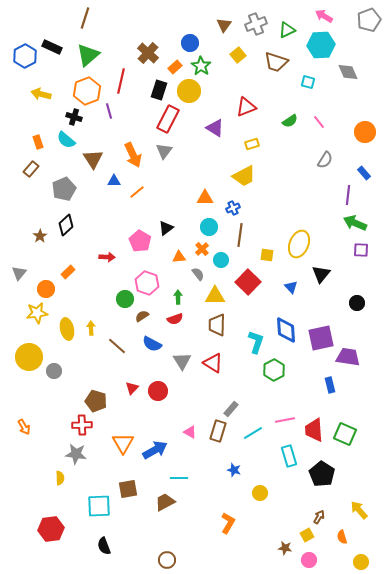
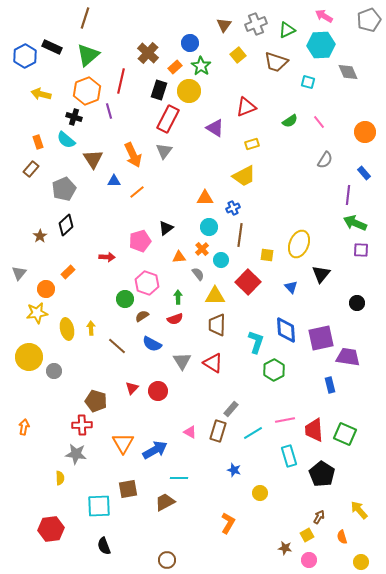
pink pentagon at (140, 241): rotated 25 degrees clockwise
orange arrow at (24, 427): rotated 140 degrees counterclockwise
